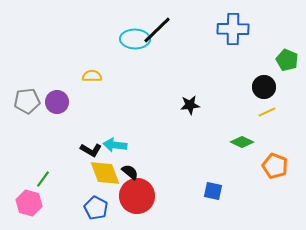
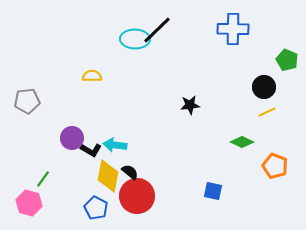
purple circle: moved 15 px right, 36 px down
yellow diamond: moved 3 px right, 3 px down; rotated 32 degrees clockwise
